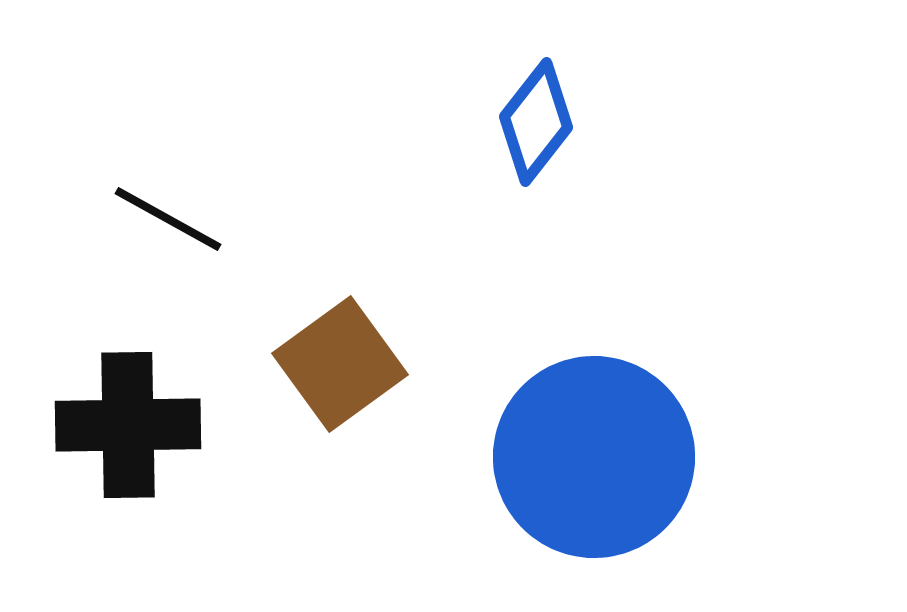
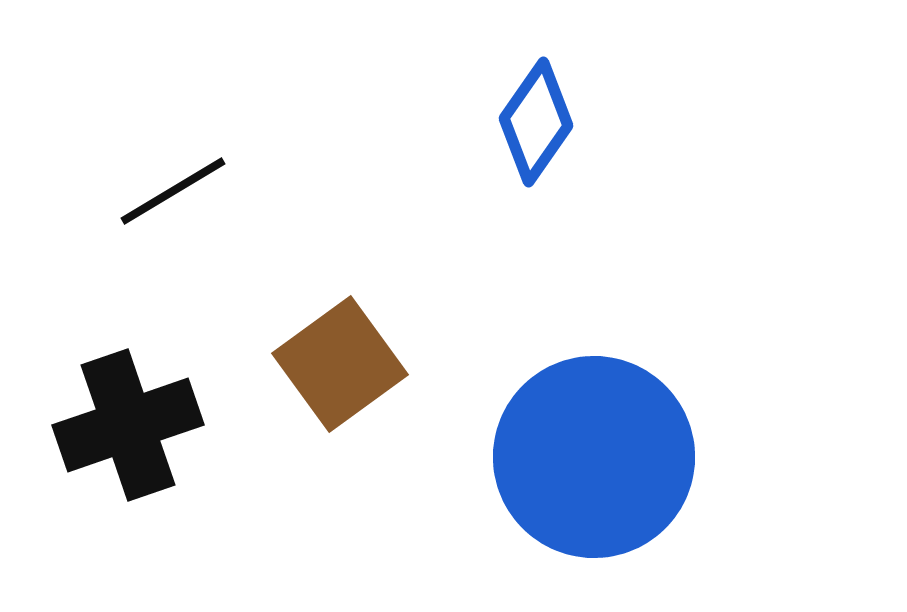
blue diamond: rotated 3 degrees counterclockwise
black line: moved 5 px right, 28 px up; rotated 60 degrees counterclockwise
black cross: rotated 18 degrees counterclockwise
